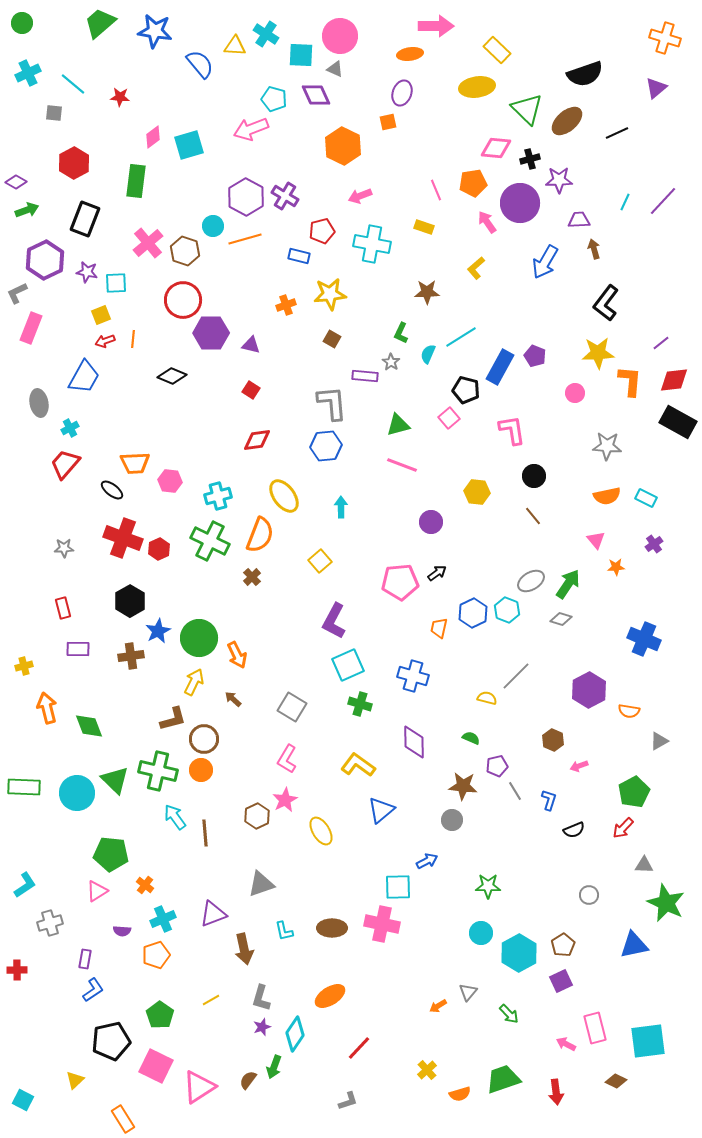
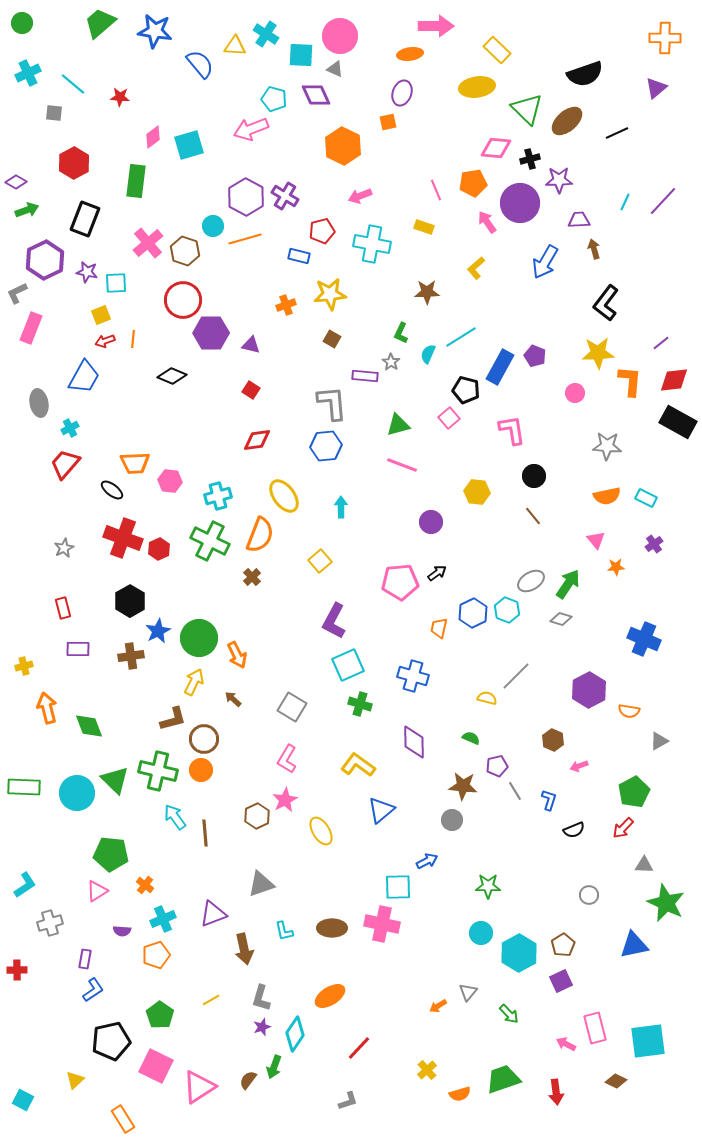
orange cross at (665, 38): rotated 16 degrees counterclockwise
gray star at (64, 548): rotated 24 degrees counterclockwise
